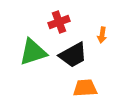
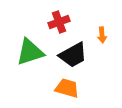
orange arrow: rotated 14 degrees counterclockwise
green triangle: moved 3 px left
orange trapezoid: moved 18 px left; rotated 20 degrees clockwise
